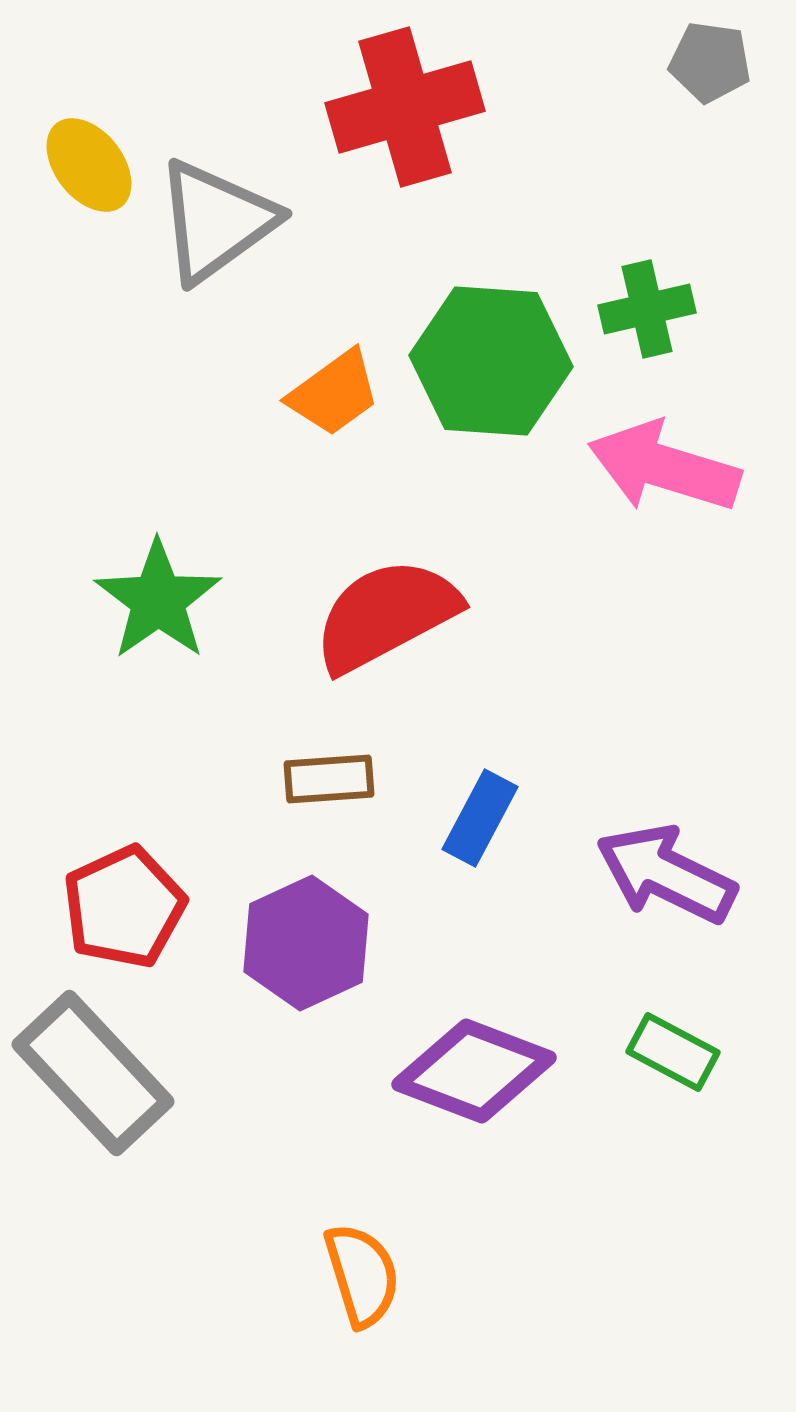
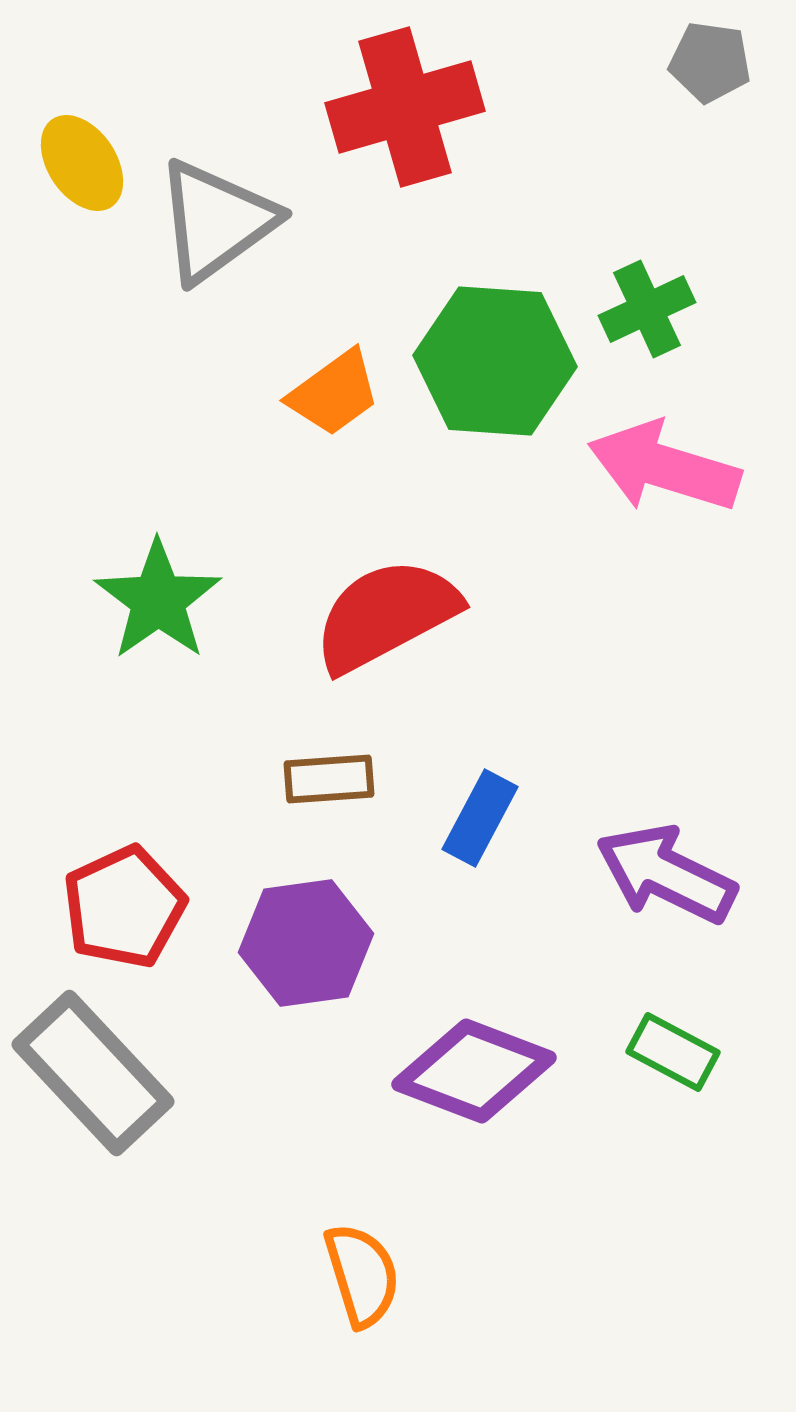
yellow ellipse: moved 7 px left, 2 px up; rotated 4 degrees clockwise
green cross: rotated 12 degrees counterclockwise
green hexagon: moved 4 px right
purple hexagon: rotated 17 degrees clockwise
